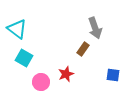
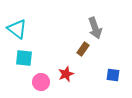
cyan square: rotated 24 degrees counterclockwise
